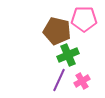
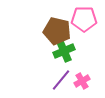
green cross: moved 4 px left, 4 px up
purple line: moved 2 px right; rotated 15 degrees clockwise
